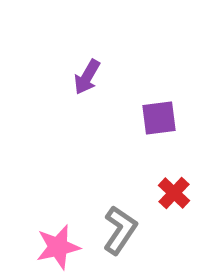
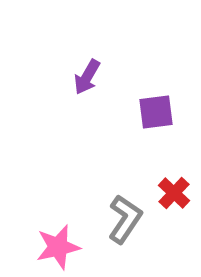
purple square: moved 3 px left, 6 px up
gray L-shape: moved 5 px right, 11 px up
